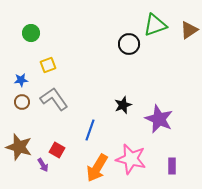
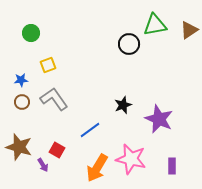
green triangle: rotated 10 degrees clockwise
blue line: rotated 35 degrees clockwise
